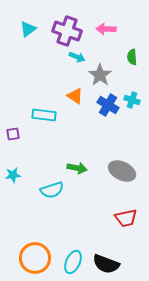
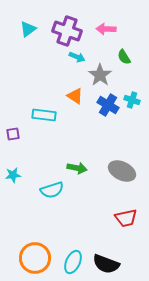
green semicircle: moved 8 px left; rotated 28 degrees counterclockwise
